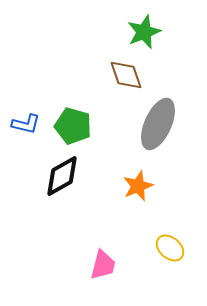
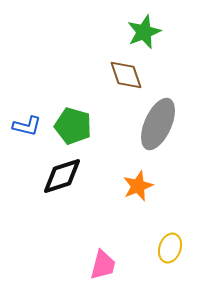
blue L-shape: moved 1 px right, 2 px down
black diamond: rotated 12 degrees clockwise
yellow ellipse: rotated 68 degrees clockwise
